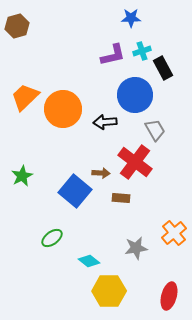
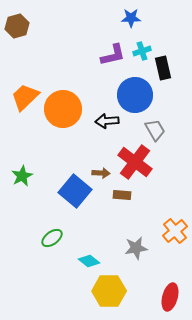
black rectangle: rotated 15 degrees clockwise
black arrow: moved 2 px right, 1 px up
brown rectangle: moved 1 px right, 3 px up
orange cross: moved 1 px right, 2 px up
red ellipse: moved 1 px right, 1 px down
